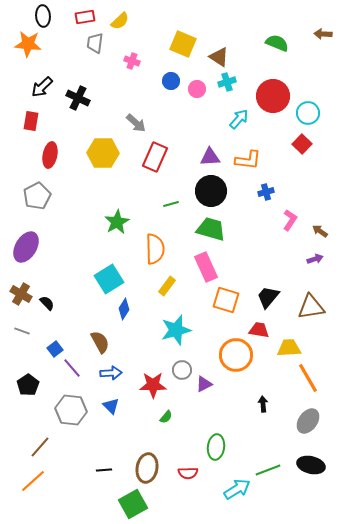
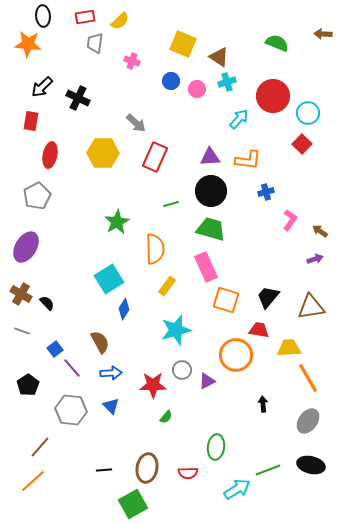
purple triangle at (204, 384): moved 3 px right, 3 px up
